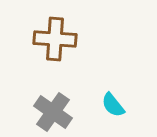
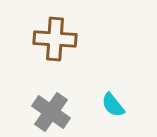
gray cross: moved 2 px left
